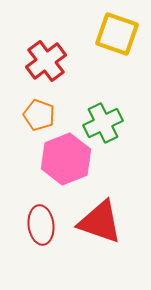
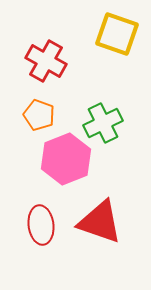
red cross: rotated 24 degrees counterclockwise
